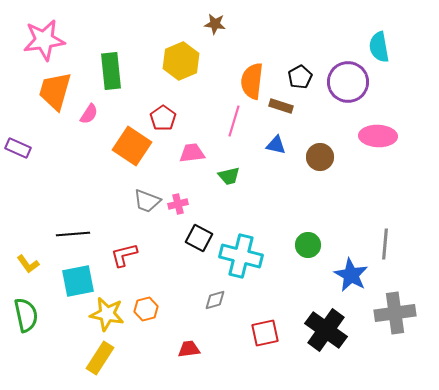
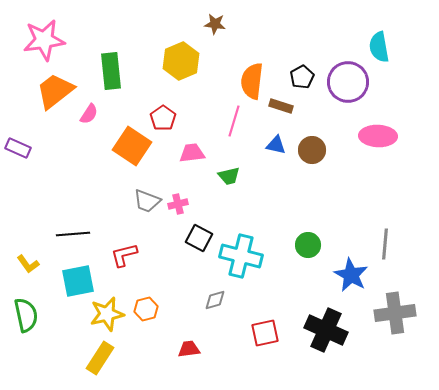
black pentagon: moved 2 px right
orange trapezoid: rotated 36 degrees clockwise
brown circle: moved 8 px left, 7 px up
yellow star: rotated 24 degrees counterclockwise
black cross: rotated 12 degrees counterclockwise
